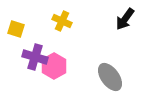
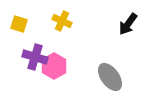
black arrow: moved 3 px right, 5 px down
yellow square: moved 3 px right, 5 px up
